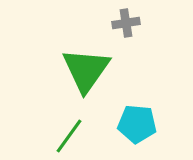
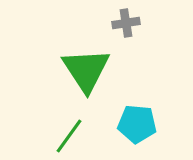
green triangle: rotated 8 degrees counterclockwise
